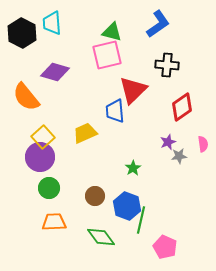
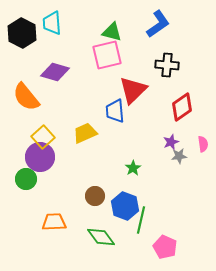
purple star: moved 3 px right
green circle: moved 23 px left, 9 px up
blue hexagon: moved 2 px left
